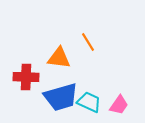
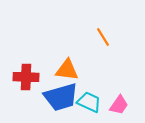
orange line: moved 15 px right, 5 px up
orange triangle: moved 8 px right, 12 px down
